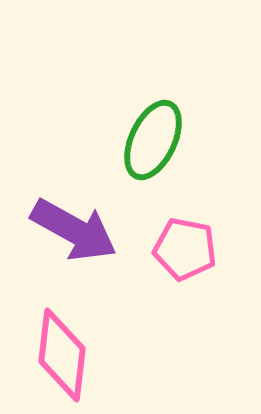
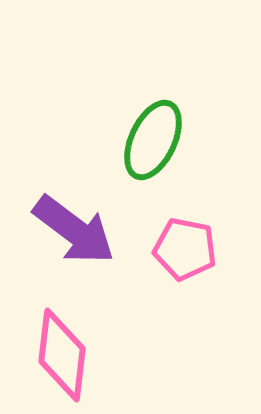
purple arrow: rotated 8 degrees clockwise
